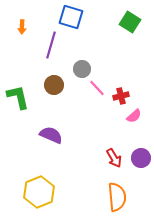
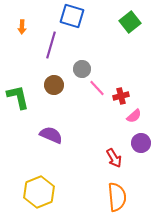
blue square: moved 1 px right, 1 px up
green square: rotated 20 degrees clockwise
purple circle: moved 15 px up
